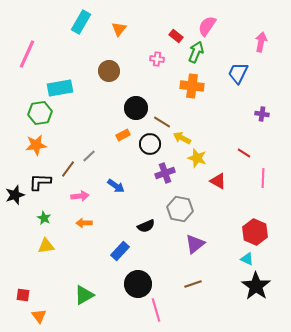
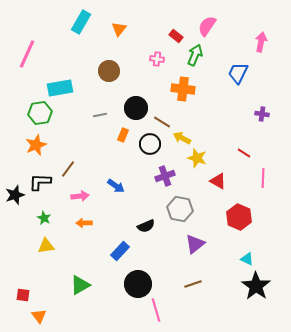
green arrow at (196, 52): moved 1 px left, 3 px down
orange cross at (192, 86): moved 9 px left, 3 px down
orange rectangle at (123, 135): rotated 40 degrees counterclockwise
orange star at (36, 145): rotated 15 degrees counterclockwise
gray line at (89, 156): moved 11 px right, 41 px up; rotated 32 degrees clockwise
purple cross at (165, 173): moved 3 px down
red hexagon at (255, 232): moved 16 px left, 15 px up
green triangle at (84, 295): moved 4 px left, 10 px up
